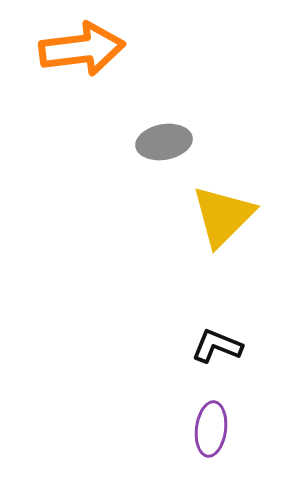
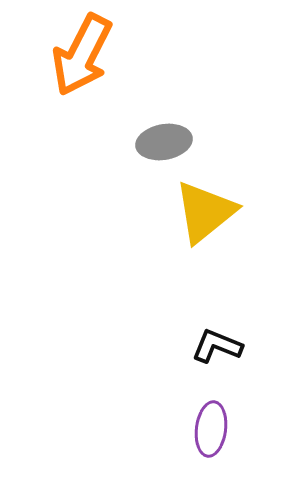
orange arrow: moved 6 px down; rotated 124 degrees clockwise
yellow triangle: moved 18 px left, 4 px up; rotated 6 degrees clockwise
